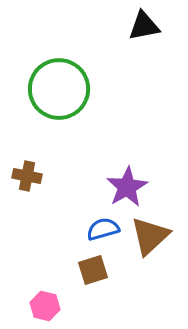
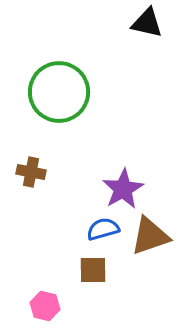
black triangle: moved 3 px right, 3 px up; rotated 24 degrees clockwise
green circle: moved 3 px down
brown cross: moved 4 px right, 4 px up
purple star: moved 4 px left, 2 px down
brown triangle: rotated 24 degrees clockwise
brown square: rotated 16 degrees clockwise
